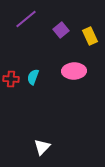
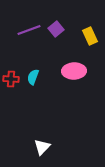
purple line: moved 3 px right, 11 px down; rotated 20 degrees clockwise
purple square: moved 5 px left, 1 px up
